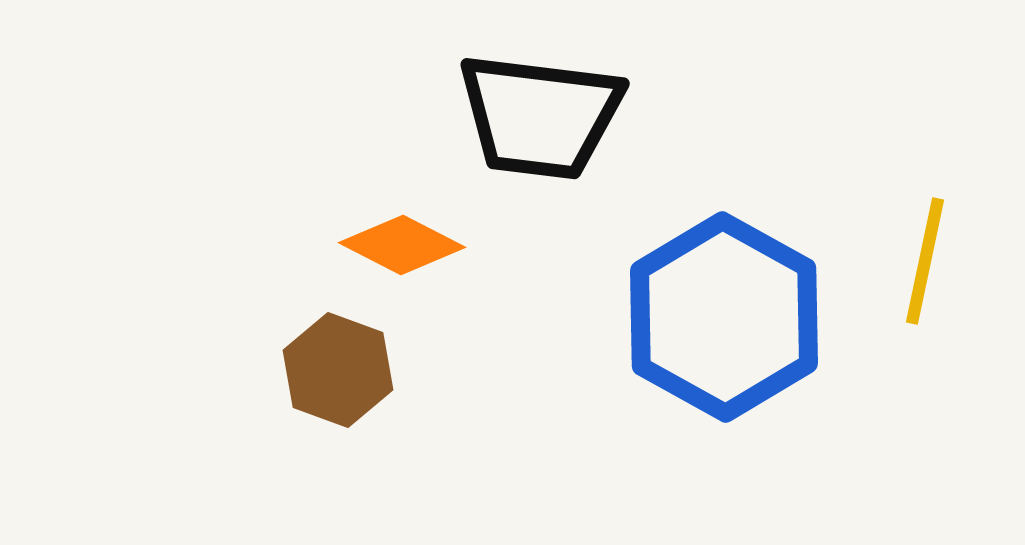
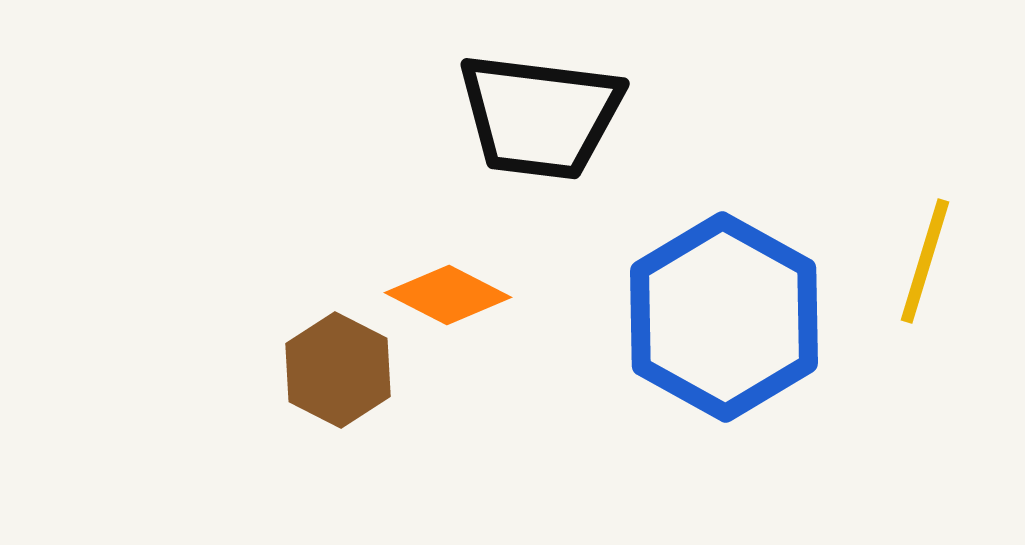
orange diamond: moved 46 px right, 50 px down
yellow line: rotated 5 degrees clockwise
brown hexagon: rotated 7 degrees clockwise
